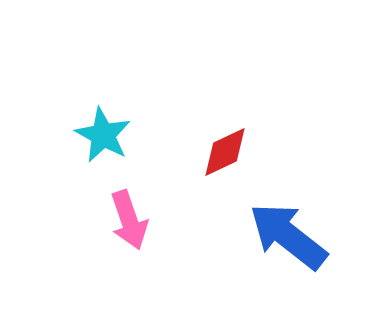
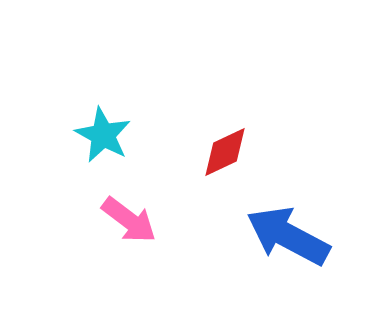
pink arrow: rotated 34 degrees counterclockwise
blue arrow: rotated 10 degrees counterclockwise
